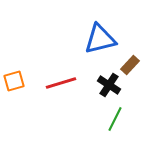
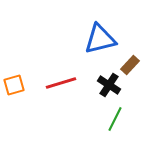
orange square: moved 4 px down
